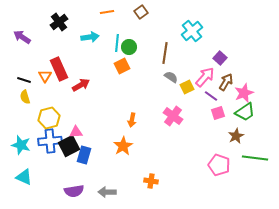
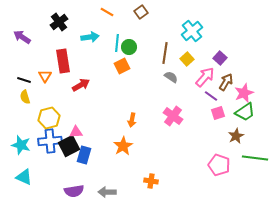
orange line: rotated 40 degrees clockwise
red rectangle: moved 4 px right, 8 px up; rotated 15 degrees clockwise
yellow square: moved 28 px up; rotated 16 degrees counterclockwise
